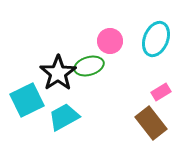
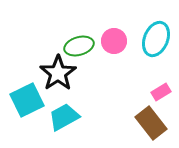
pink circle: moved 4 px right
green ellipse: moved 10 px left, 20 px up
